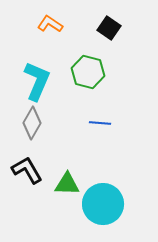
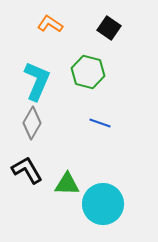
blue line: rotated 15 degrees clockwise
